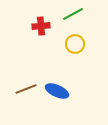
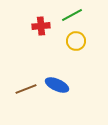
green line: moved 1 px left, 1 px down
yellow circle: moved 1 px right, 3 px up
blue ellipse: moved 6 px up
